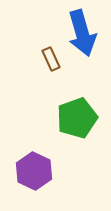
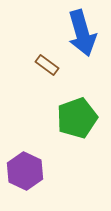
brown rectangle: moved 4 px left, 6 px down; rotated 30 degrees counterclockwise
purple hexagon: moved 9 px left
